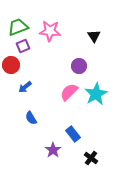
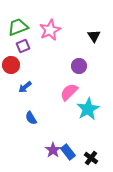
pink star: moved 1 px up; rotated 30 degrees counterclockwise
cyan star: moved 8 px left, 15 px down
blue rectangle: moved 5 px left, 18 px down
